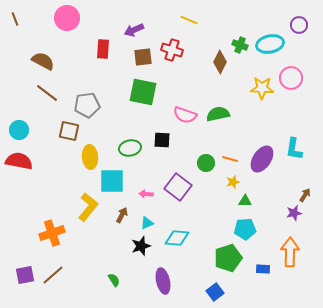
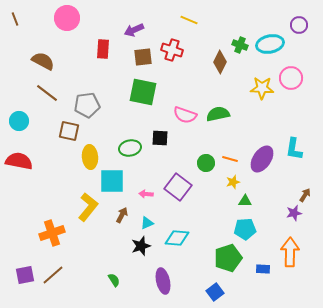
cyan circle at (19, 130): moved 9 px up
black square at (162, 140): moved 2 px left, 2 px up
